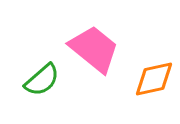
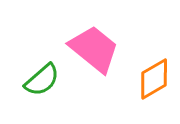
orange diamond: rotated 18 degrees counterclockwise
